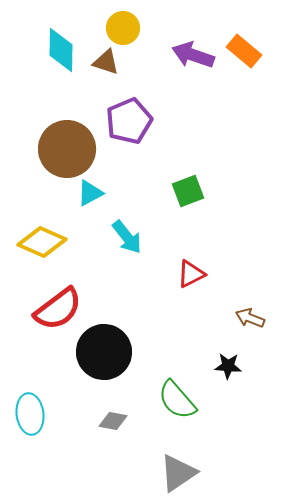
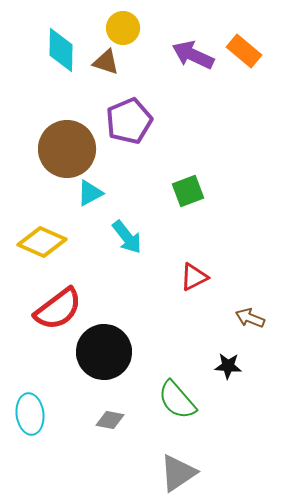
purple arrow: rotated 6 degrees clockwise
red triangle: moved 3 px right, 3 px down
gray diamond: moved 3 px left, 1 px up
